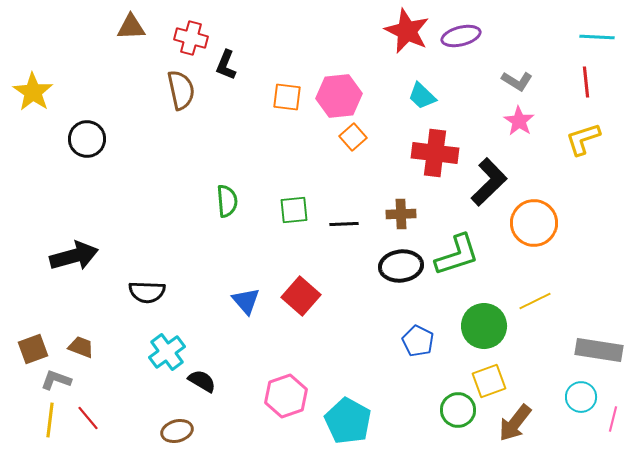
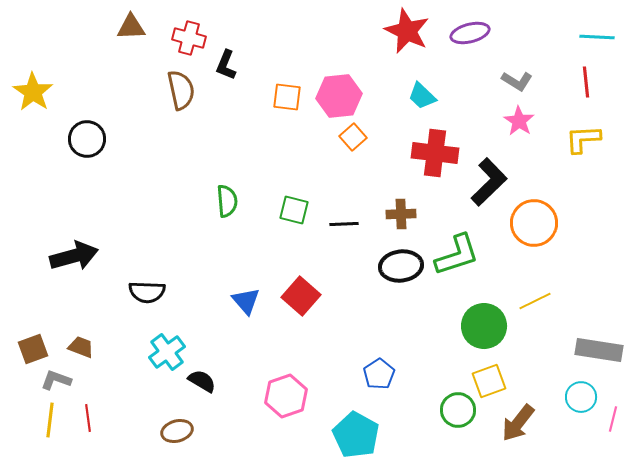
purple ellipse at (461, 36): moved 9 px right, 3 px up
red cross at (191, 38): moved 2 px left
yellow L-shape at (583, 139): rotated 15 degrees clockwise
green square at (294, 210): rotated 20 degrees clockwise
blue pentagon at (418, 341): moved 39 px left, 33 px down; rotated 12 degrees clockwise
red line at (88, 418): rotated 32 degrees clockwise
cyan pentagon at (348, 421): moved 8 px right, 14 px down
brown arrow at (515, 423): moved 3 px right
